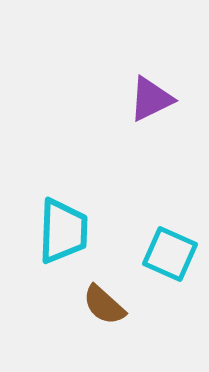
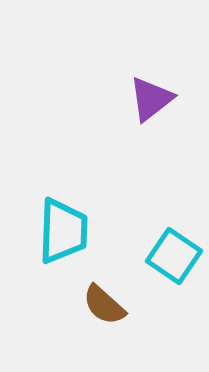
purple triangle: rotated 12 degrees counterclockwise
cyan square: moved 4 px right, 2 px down; rotated 10 degrees clockwise
